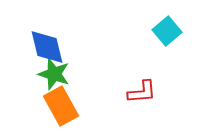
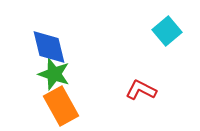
blue diamond: moved 2 px right
red L-shape: moved 1 px left, 2 px up; rotated 148 degrees counterclockwise
